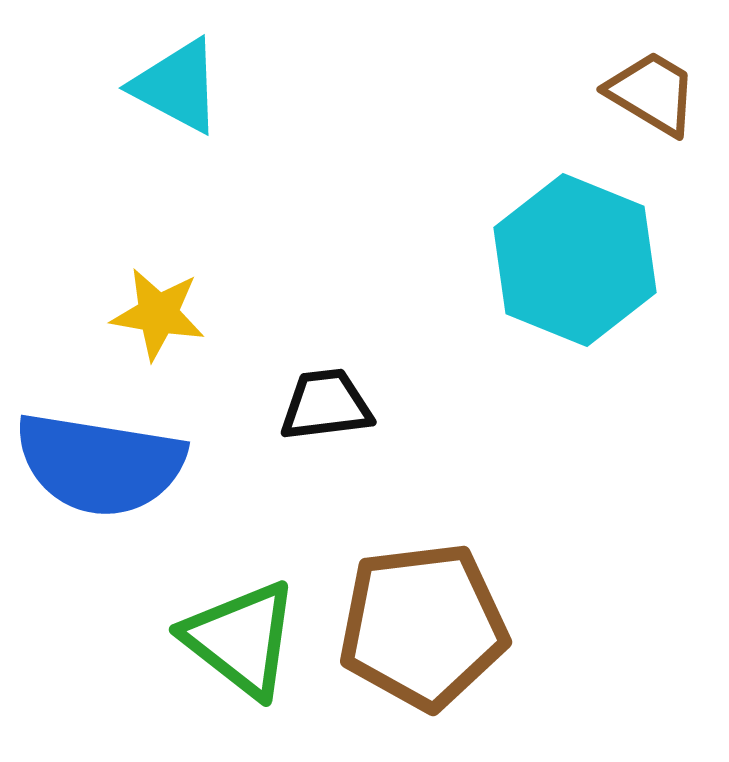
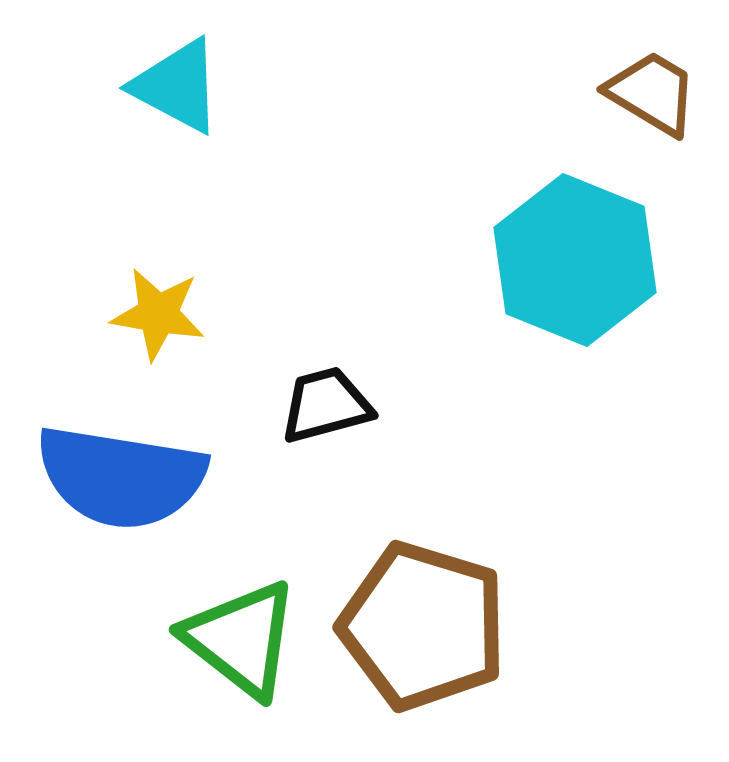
black trapezoid: rotated 8 degrees counterclockwise
blue semicircle: moved 21 px right, 13 px down
brown pentagon: rotated 24 degrees clockwise
